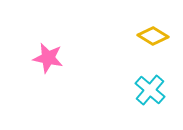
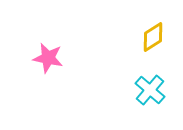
yellow diamond: moved 1 px down; rotated 64 degrees counterclockwise
